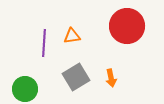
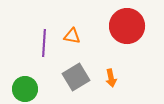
orange triangle: rotated 18 degrees clockwise
